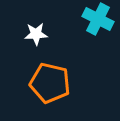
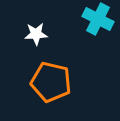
orange pentagon: moved 1 px right, 1 px up
